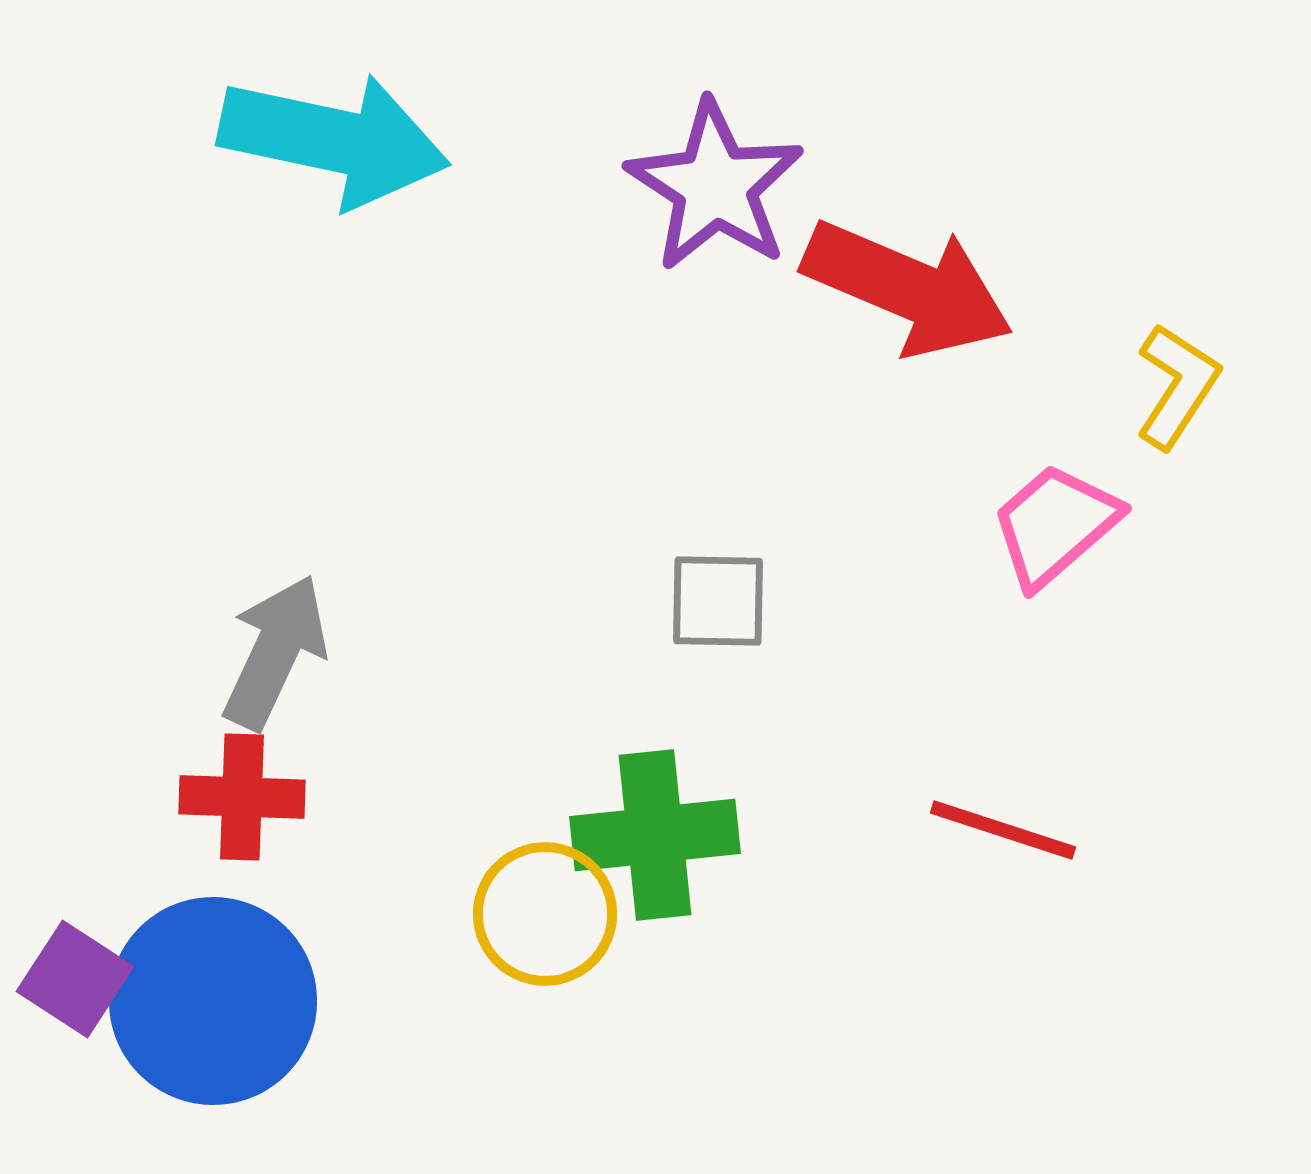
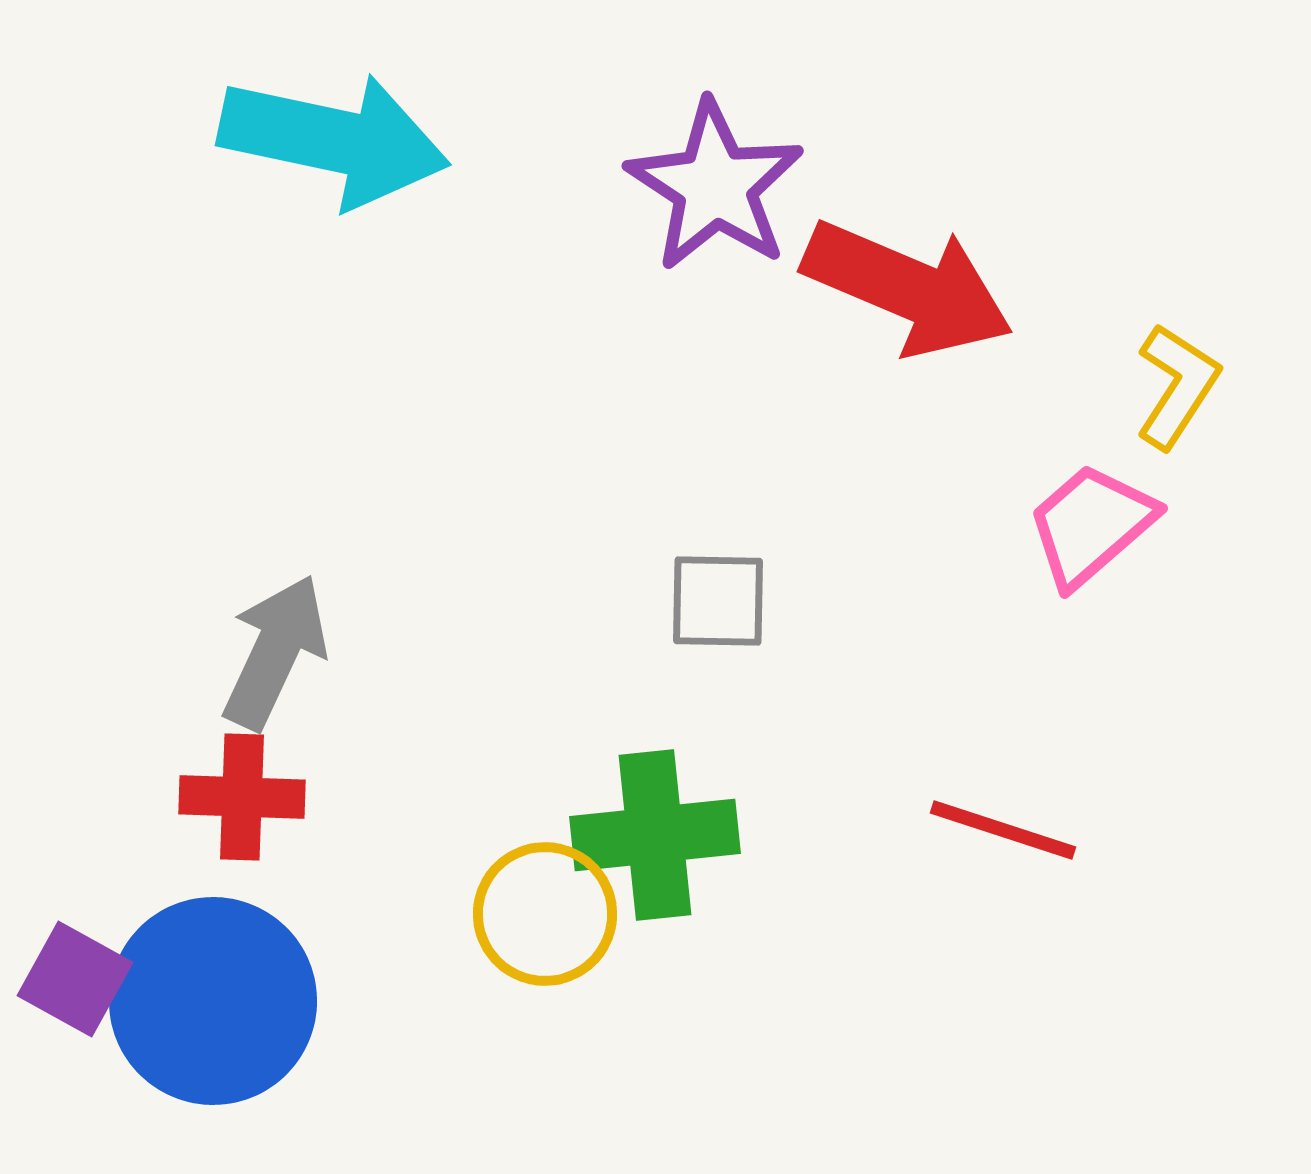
pink trapezoid: moved 36 px right
purple square: rotated 4 degrees counterclockwise
